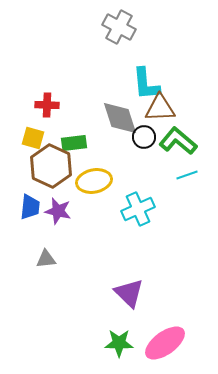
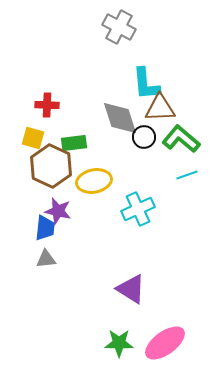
green L-shape: moved 3 px right, 2 px up
blue trapezoid: moved 15 px right, 21 px down
purple triangle: moved 2 px right, 4 px up; rotated 12 degrees counterclockwise
